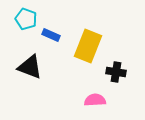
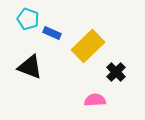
cyan pentagon: moved 2 px right
blue rectangle: moved 1 px right, 2 px up
yellow rectangle: rotated 24 degrees clockwise
black cross: rotated 36 degrees clockwise
